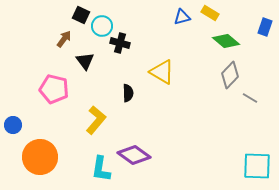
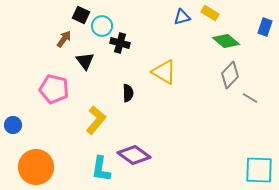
yellow triangle: moved 2 px right
orange circle: moved 4 px left, 10 px down
cyan square: moved 2 px right, 4 px down
